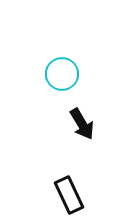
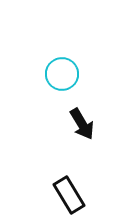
black rectangle: rotated 6 degrees counterclockwise
